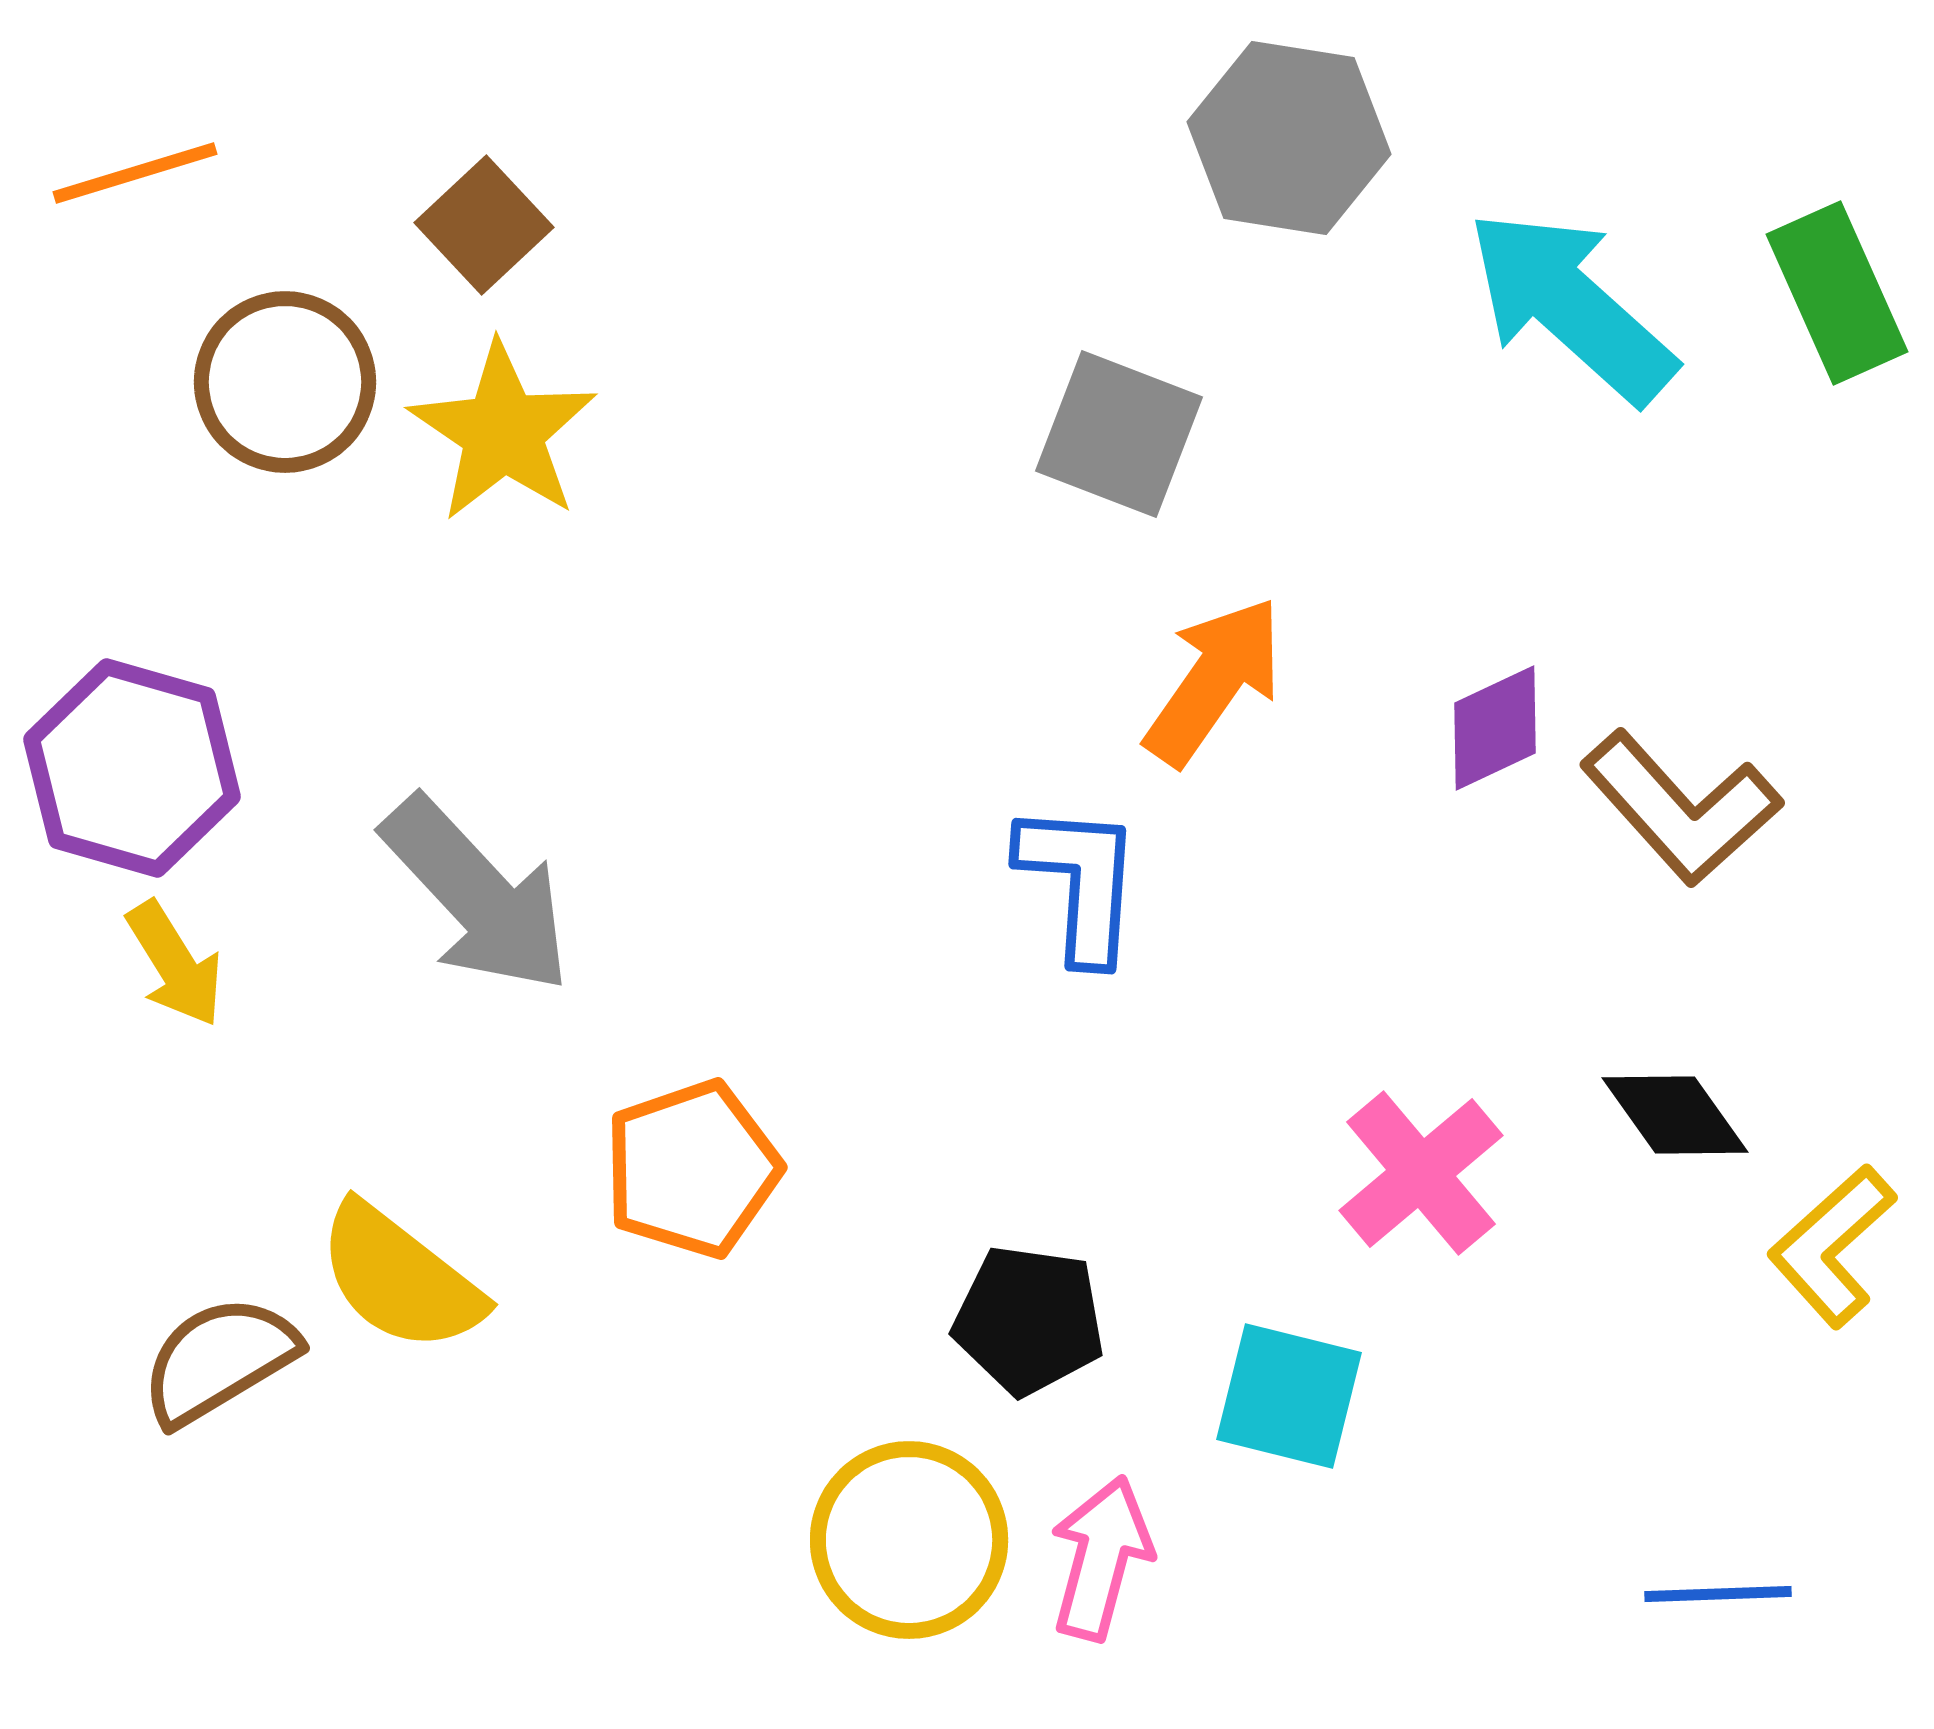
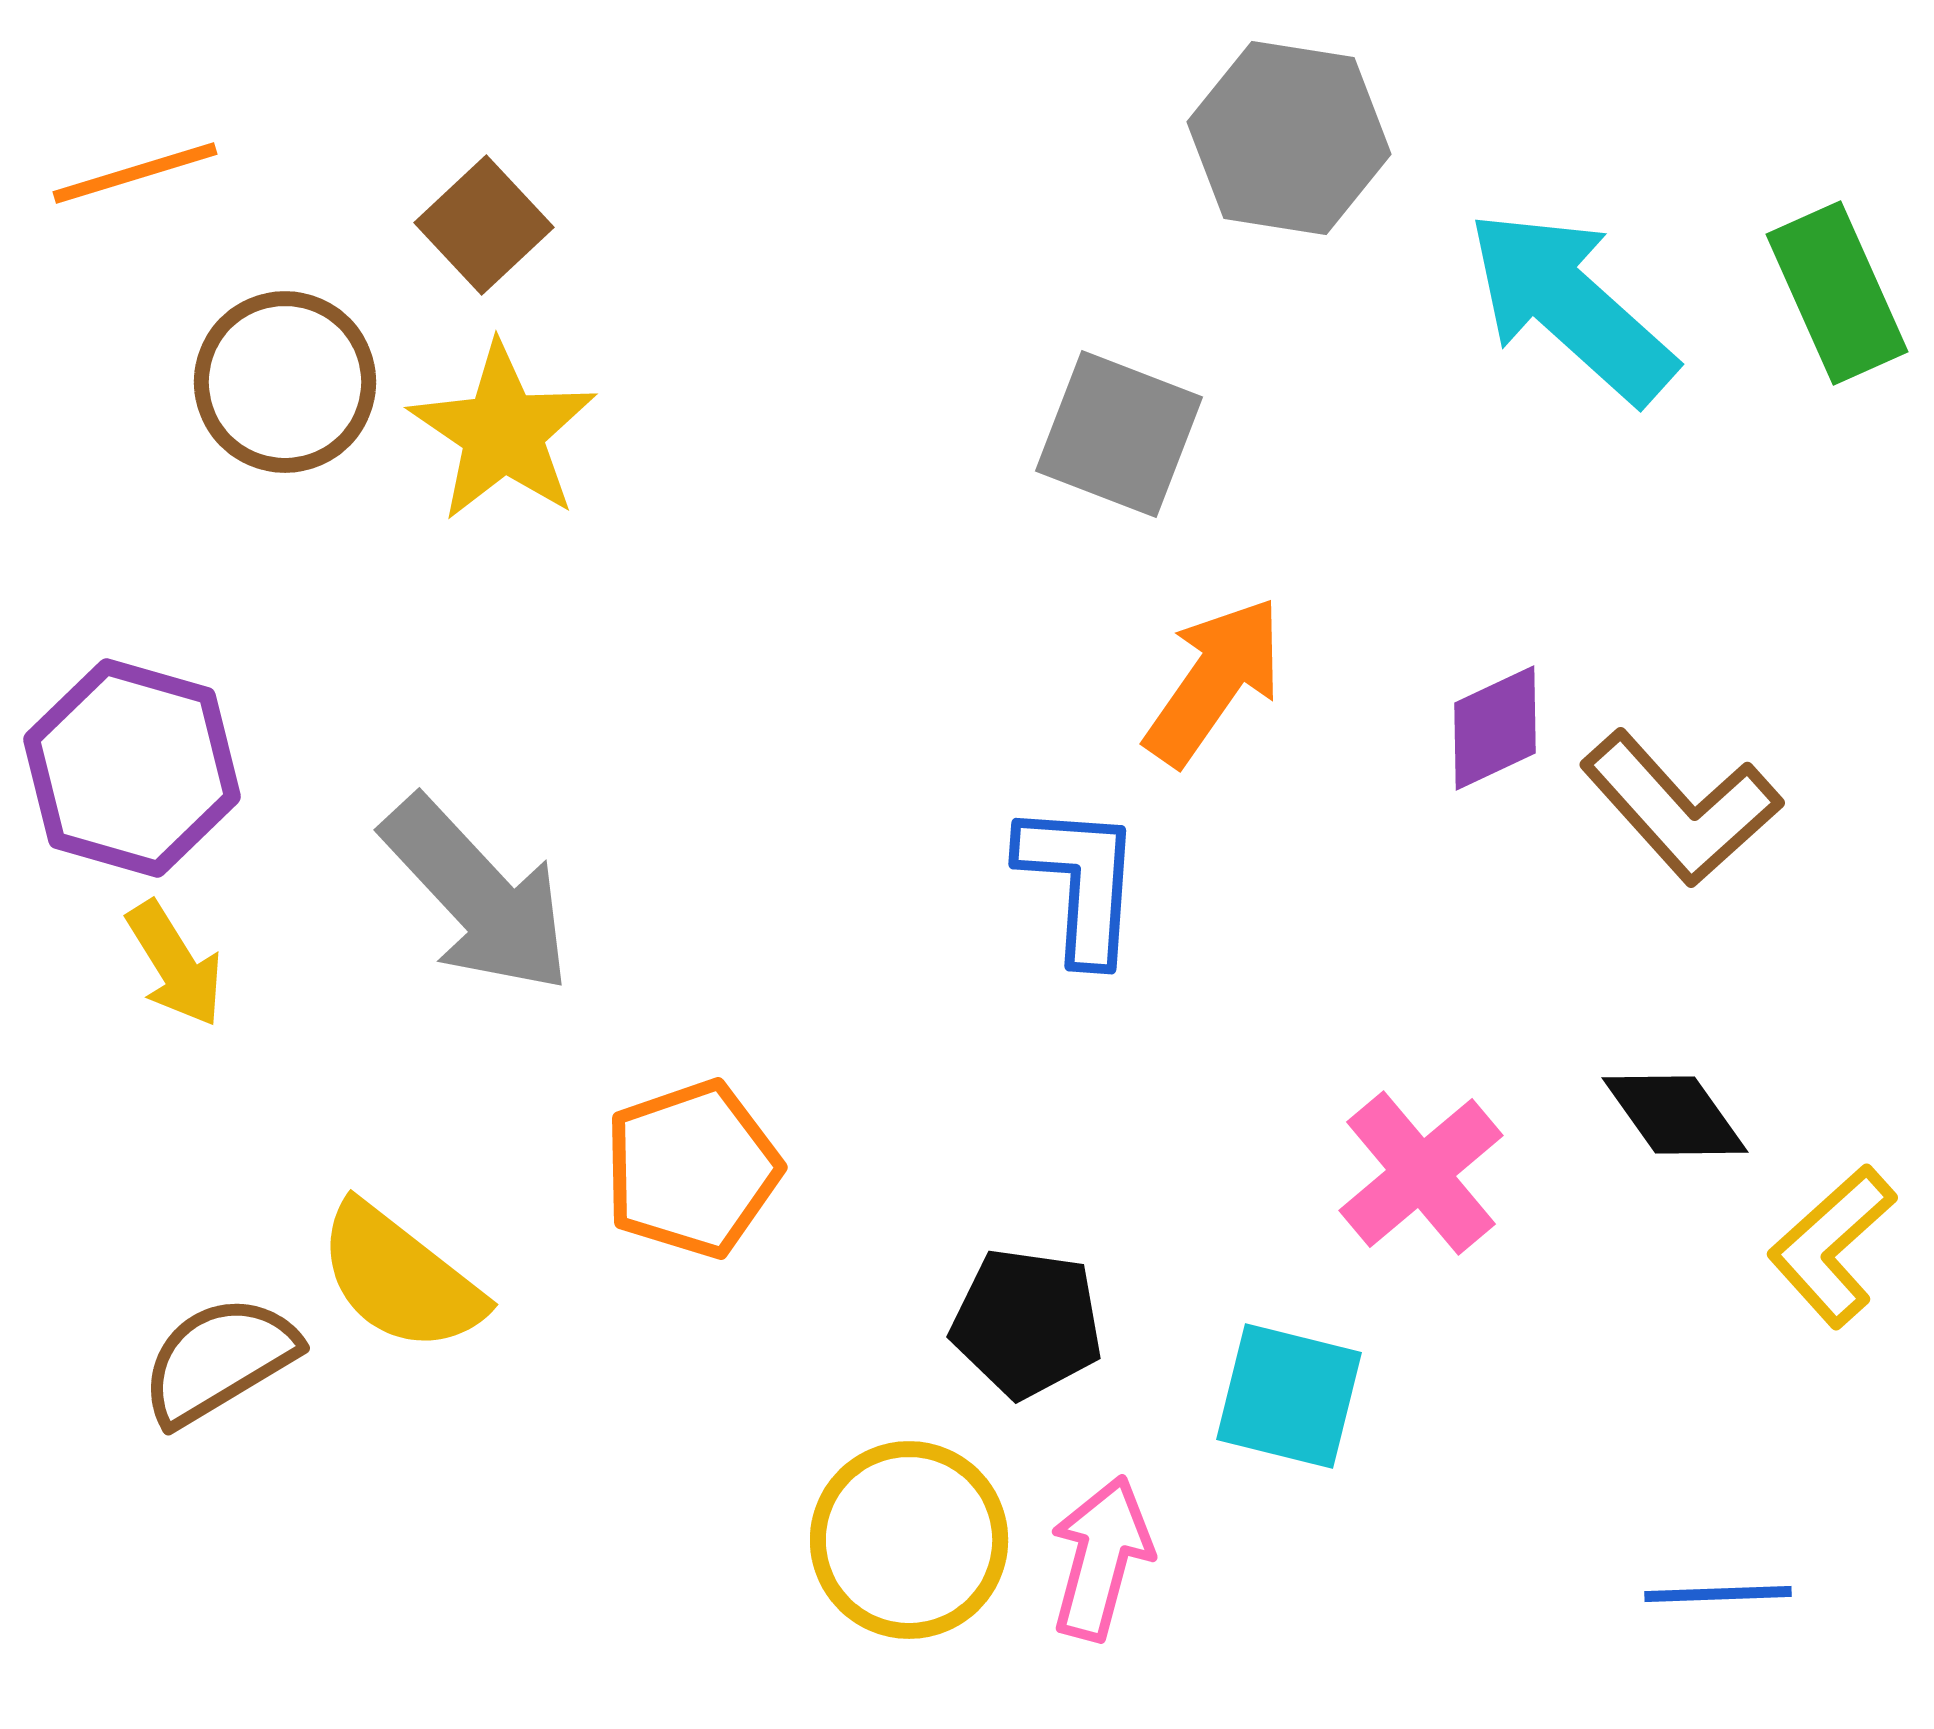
black pentagon: moved 2 px left, 3 px down
